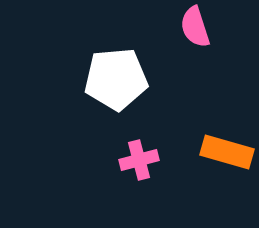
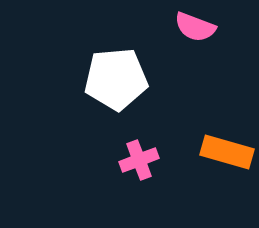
pink semicircle: rotated 51 degrees counterclockwise
pink cross: rotated 6 degrees counterclockwise
